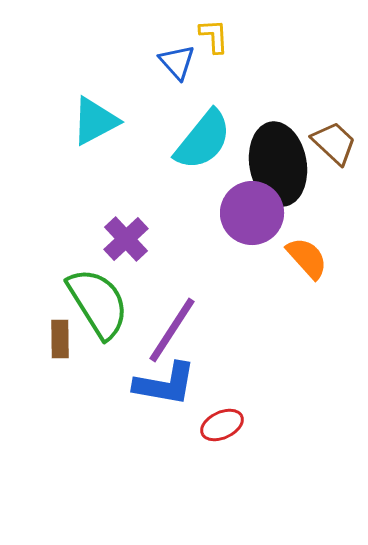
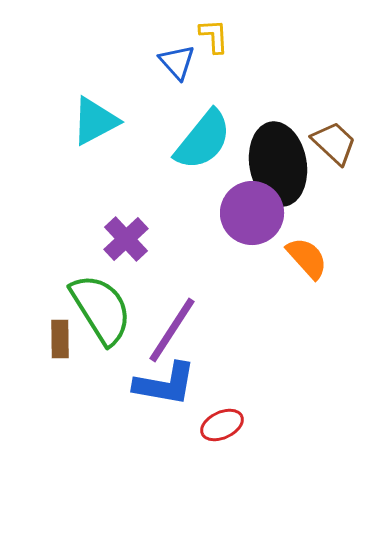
green semicircle: moved 3 px right, 6 px down
